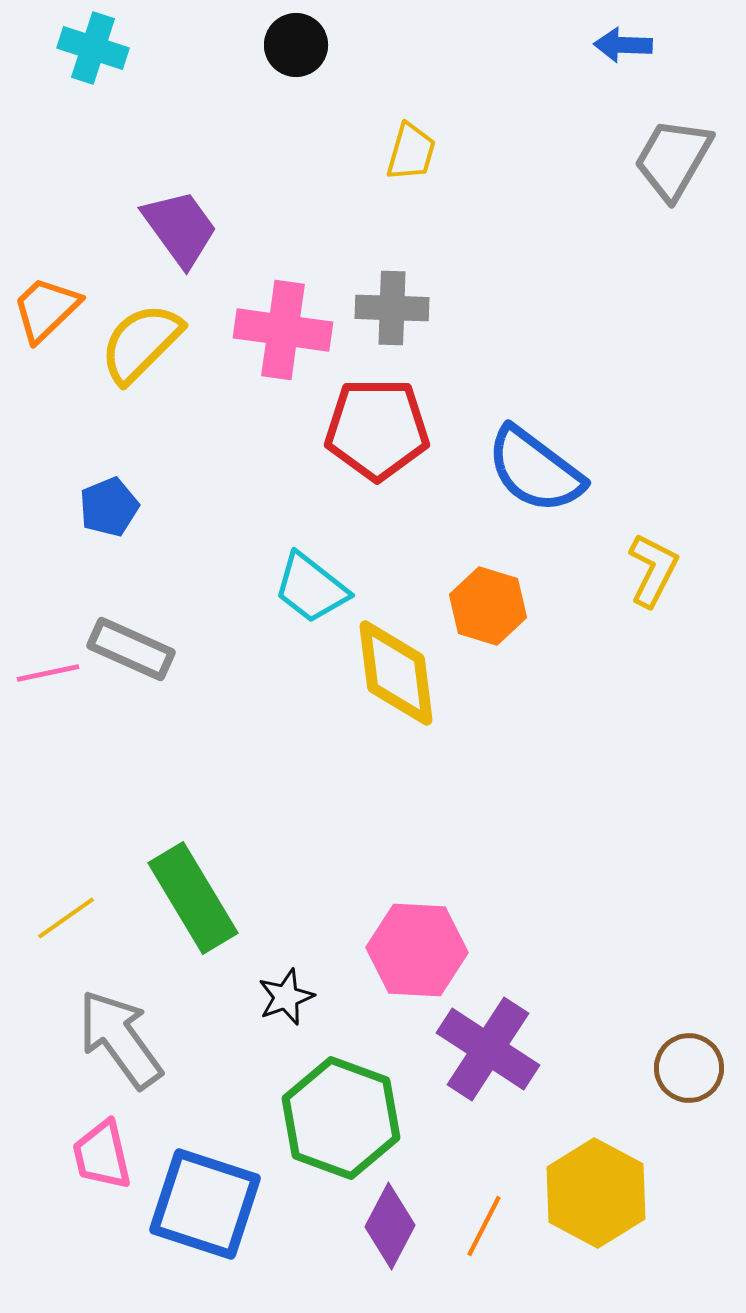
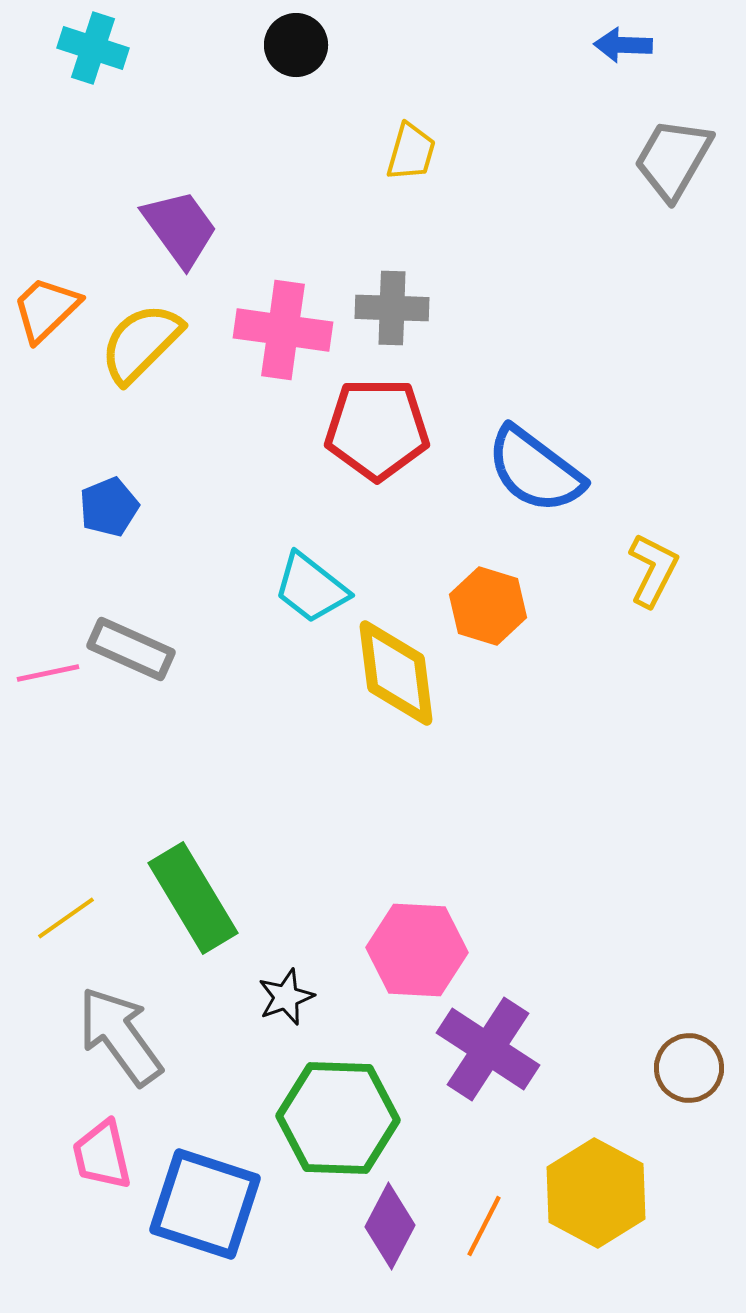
gray arrow: moved 3 px up
green hexagon: moved 3 px left; rotated 18 degrees counterclockwise
